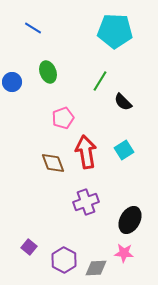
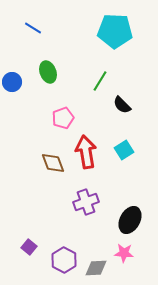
black semicircle: moved 1 px left, 3 px down
